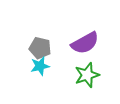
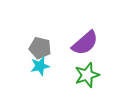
purple semicircle: rotated 12 degrees counterclockwise
